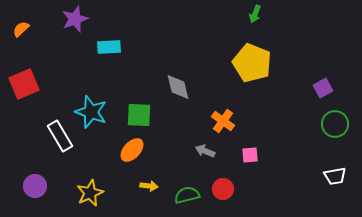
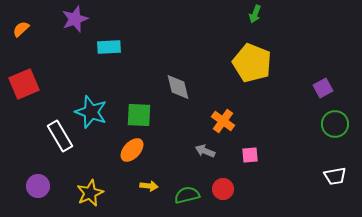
purple circle: moved 3 px right
